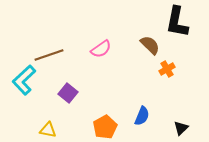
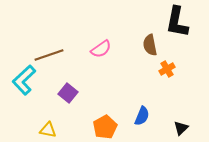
brown semicircle: rotated 145 degrees counterclockwise
